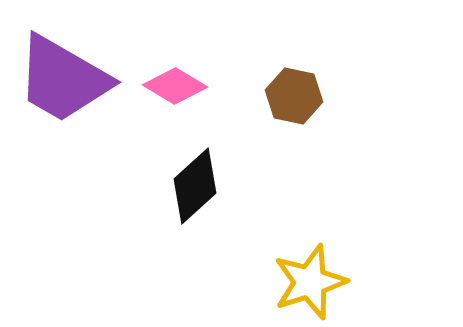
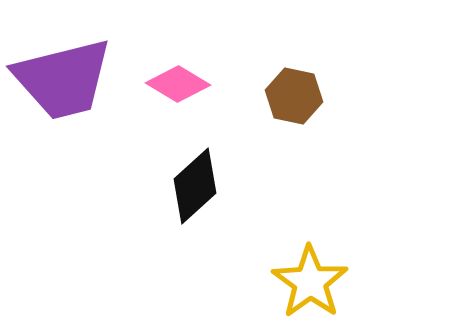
purple trapezoid: rotated 44 degrees counterclockwise
pink diamond: moved 3 px right, 2 px up
yellow star: rotated 18 degrees counterclockwise
